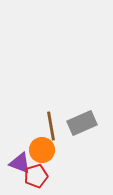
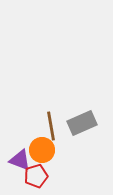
purple triangle: moved 3 px up
